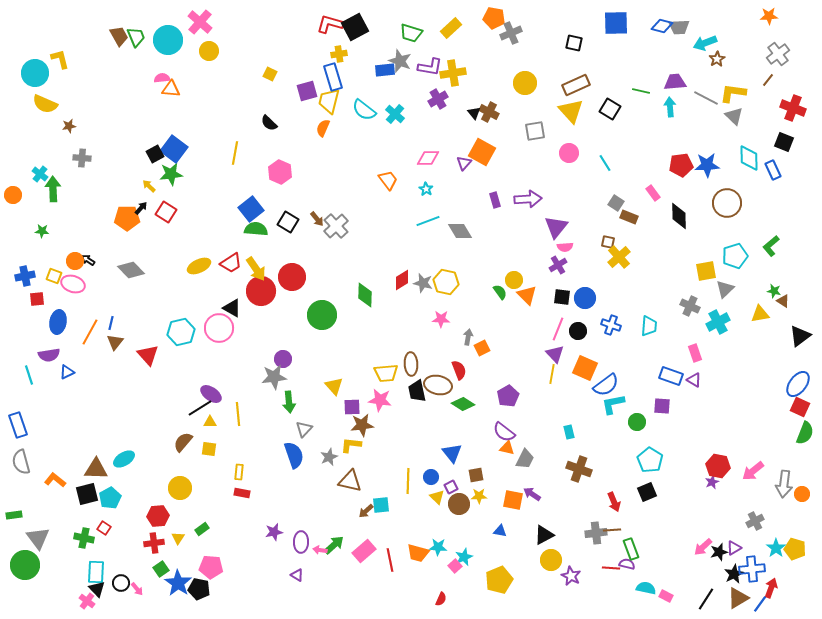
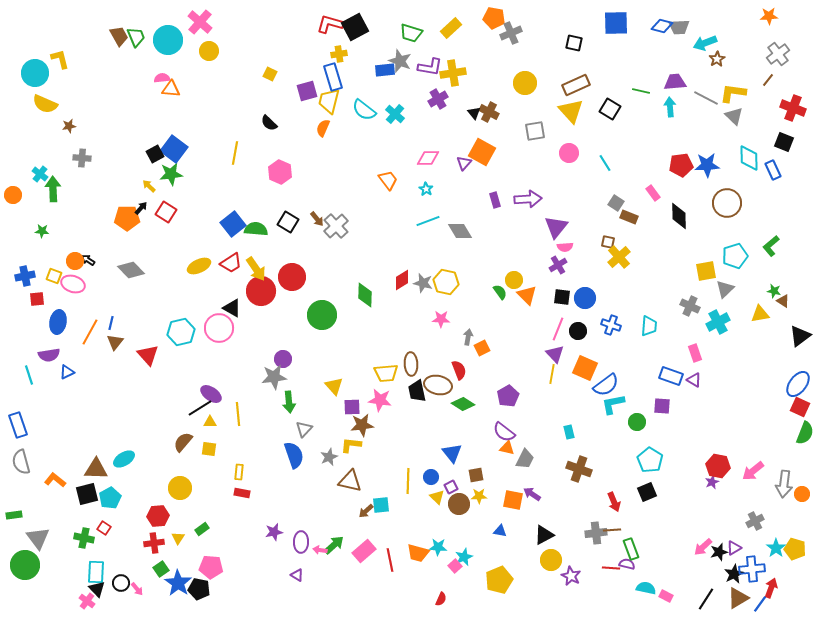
blue square at (251, 209): moved 18 px left, 15 px down
